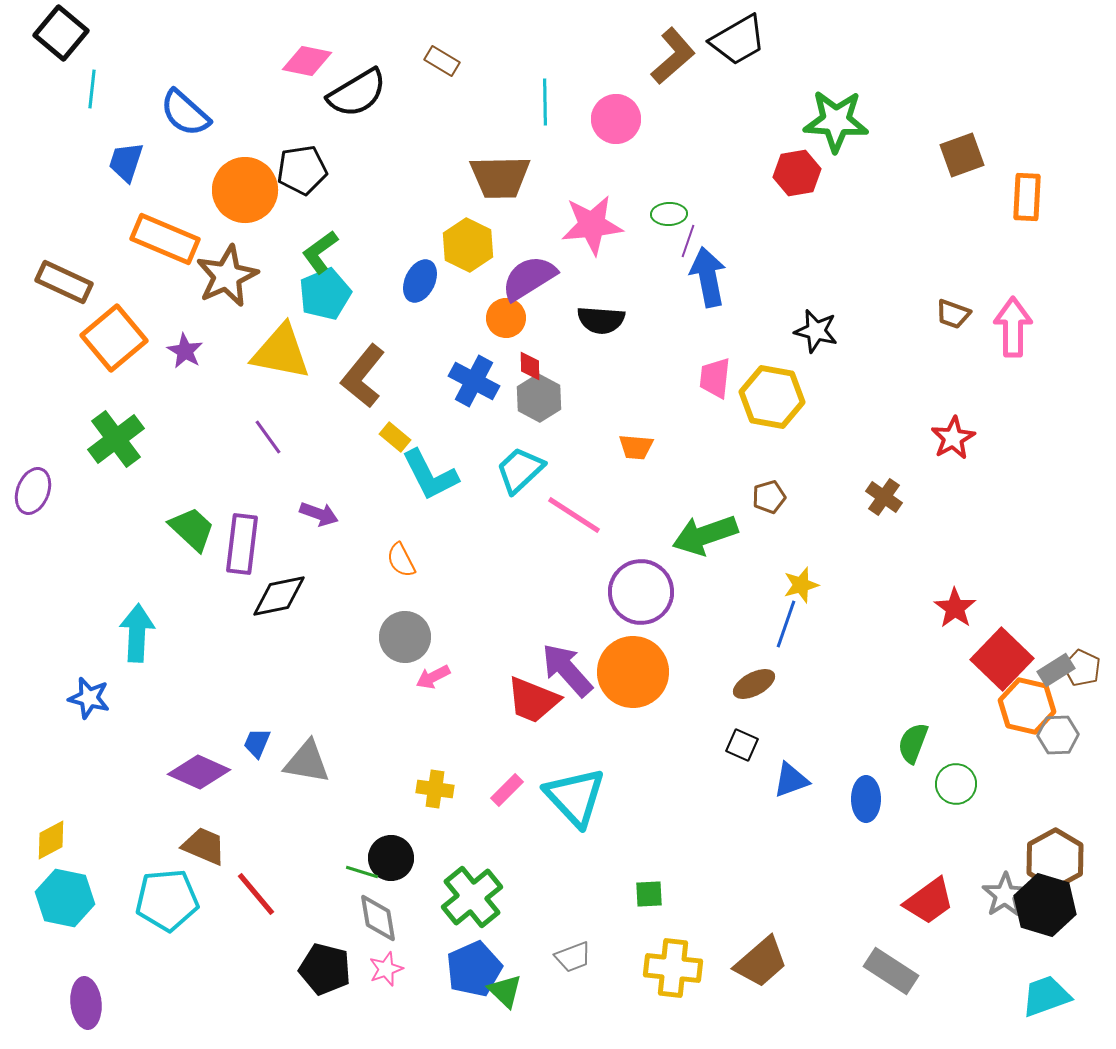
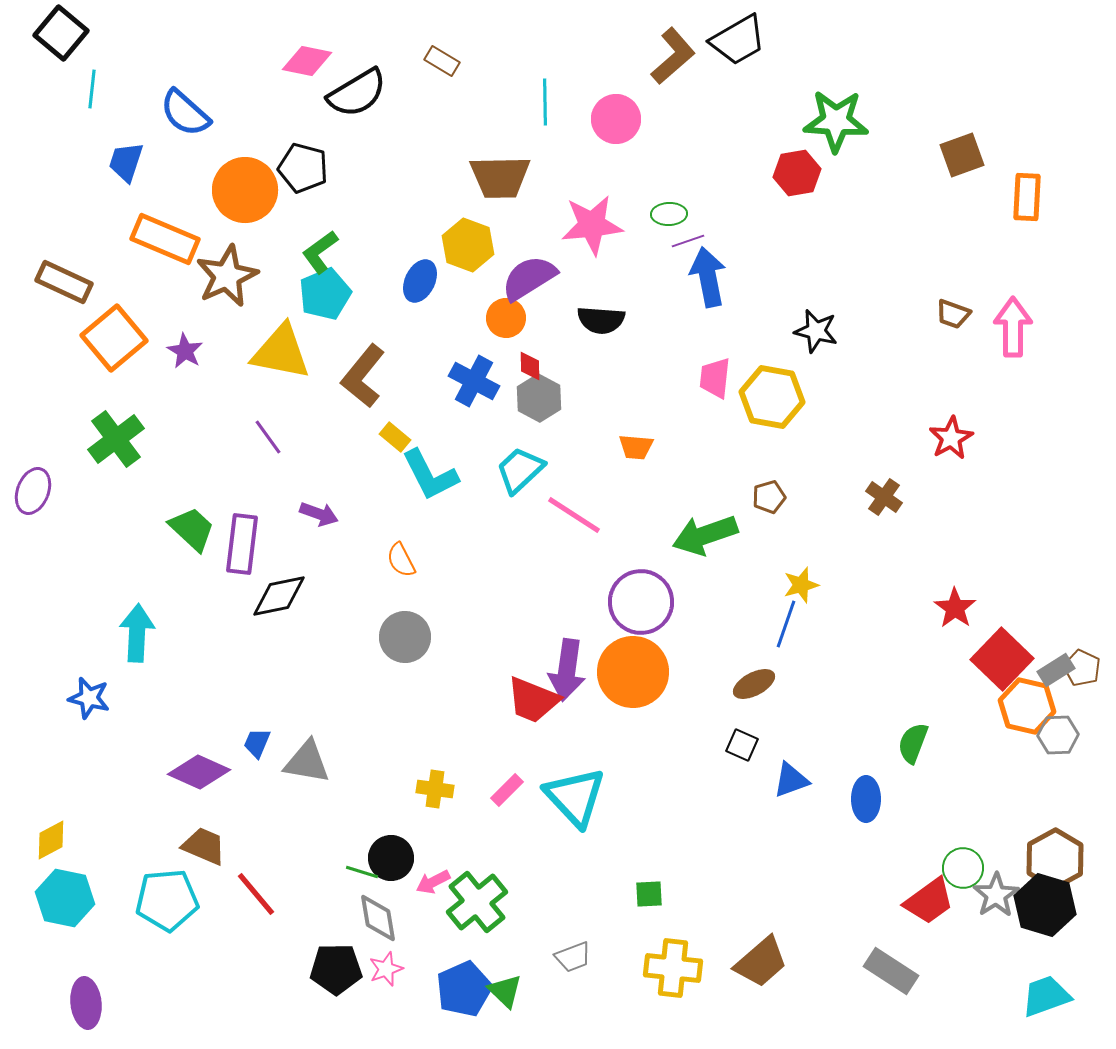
black pentagon at (302, 170): moved 1 px right, 2 px up; rotated 24 degrees clockwise
purple line at (688, 241): rotated 52 degrees clockwise
yellow hexagon at (468, 245): rotated 6 degrees counterclockwise
red star at (953, 438): moved 2 px left
purple circle at (641, 592): moved 10 px down
purple arrow at (567, 670): rotated 130 degrees counterclockwise
pink arrow at (433, 677): moved 205 px down
green circle at (956, 784): moved 7 px right, 84 px down
gray star at (1005, 895): moved 9 px left
green cross at (472, 897): moved 5 px right, 5 px down
black pentagon at (325, 969): moved 11 px right; rotated 15 degrees counterclockwise
blue pentagon at (474, 969): moved 10 px left, 20 px down
